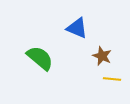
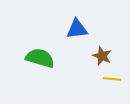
blue triangle: moved 1 px down; rotated 30 degrees counterclockwise
green semicircle: rotated 24 degrees counterclockwise
